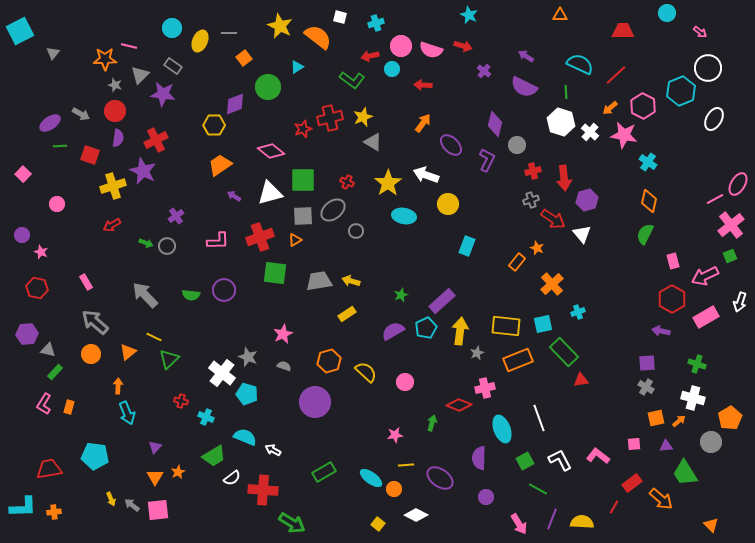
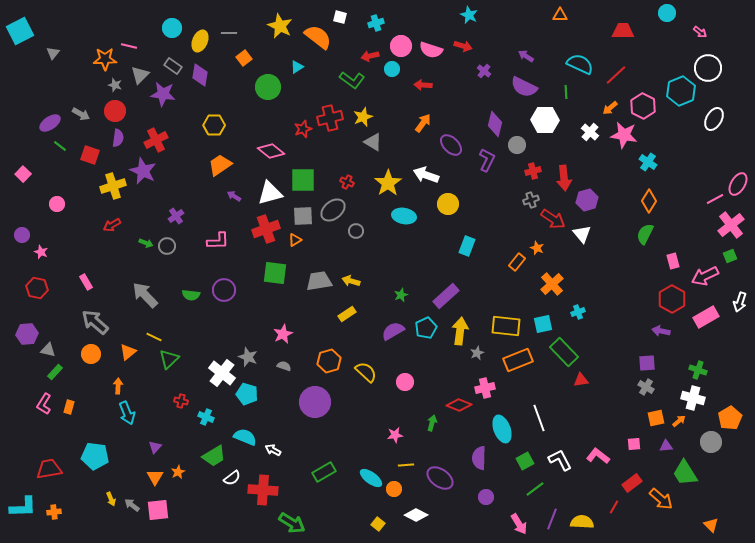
purple diamond at (235, 104): moved 35 px left, 29 px up; rotated 60 degrees counterclockwise
white hexagon at (561, 122): moved 16 px left, 2 px up; rotated 16 degrees counterclockwise
green line at (60, 146): rotated 40 degrees clockwise
orange diamond at (649, 201): rotated 20 degrees clockwise
red cross at (260, 237): moved 6 px right, 8 px up
purple rectangle at (442, 301): moved 4 px right, 5 px up
green cross at (697, 364): moved 1 px right, 6 px down
green line at (538, 489): moved 3 px left; rotated 66 degrees counterclockwise
